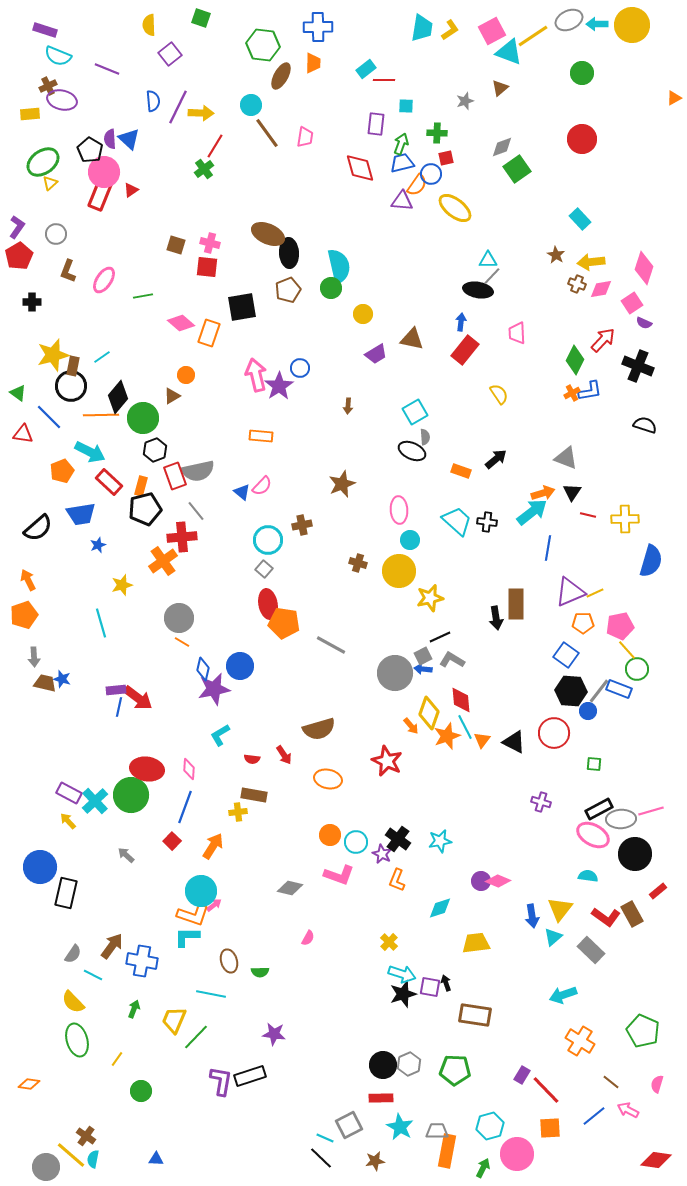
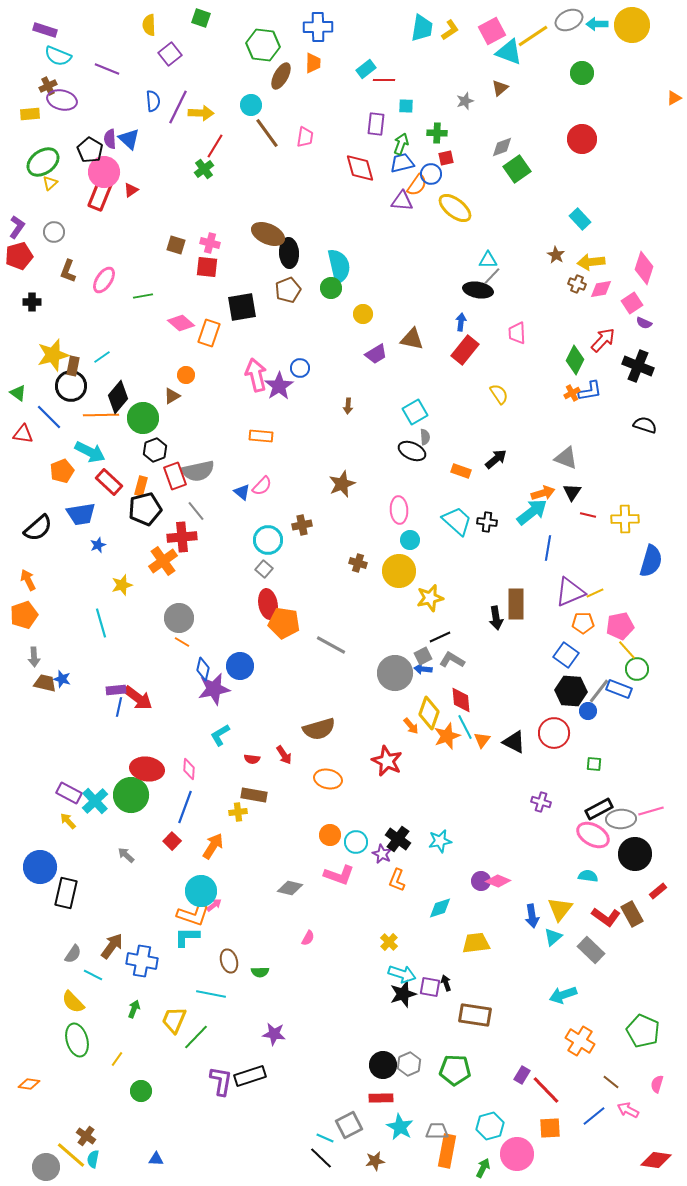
gray circle at (56, 234): moved 2 px left, 2 px up
red pentagon at (19, 256): rotated 16 degrees clockwise
